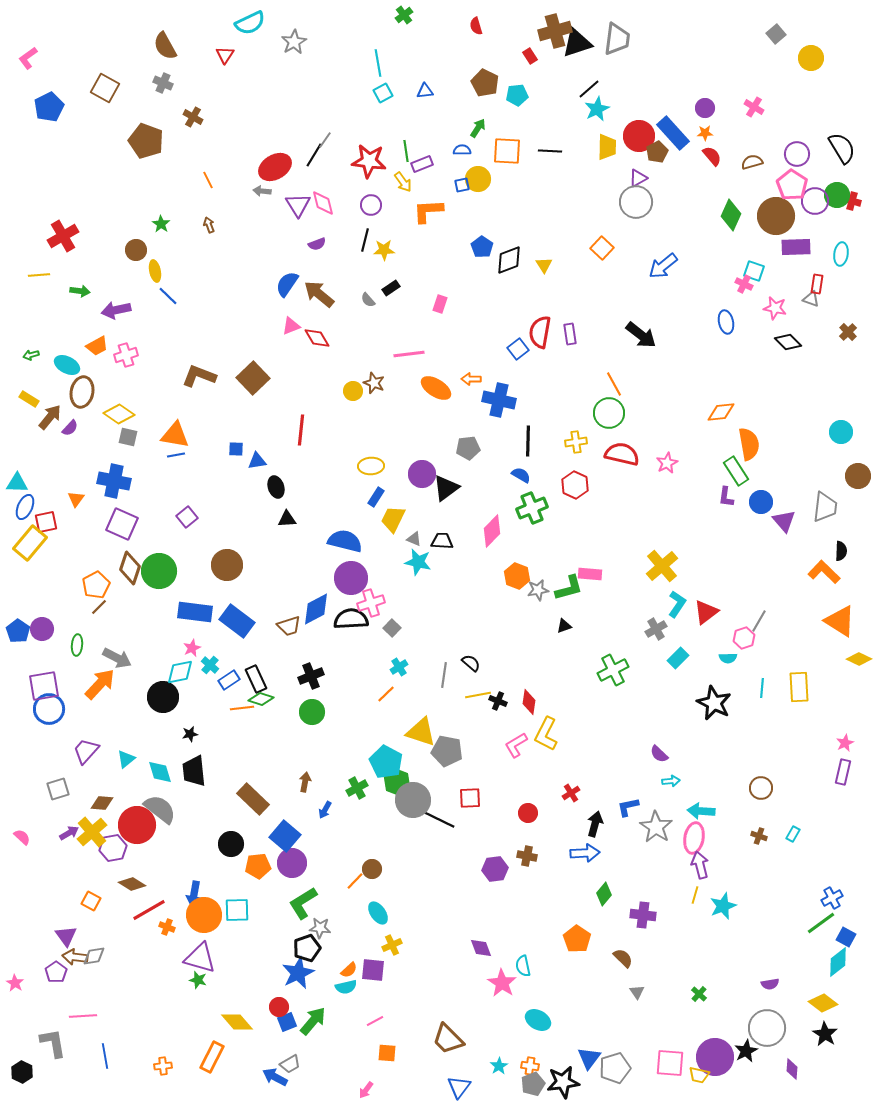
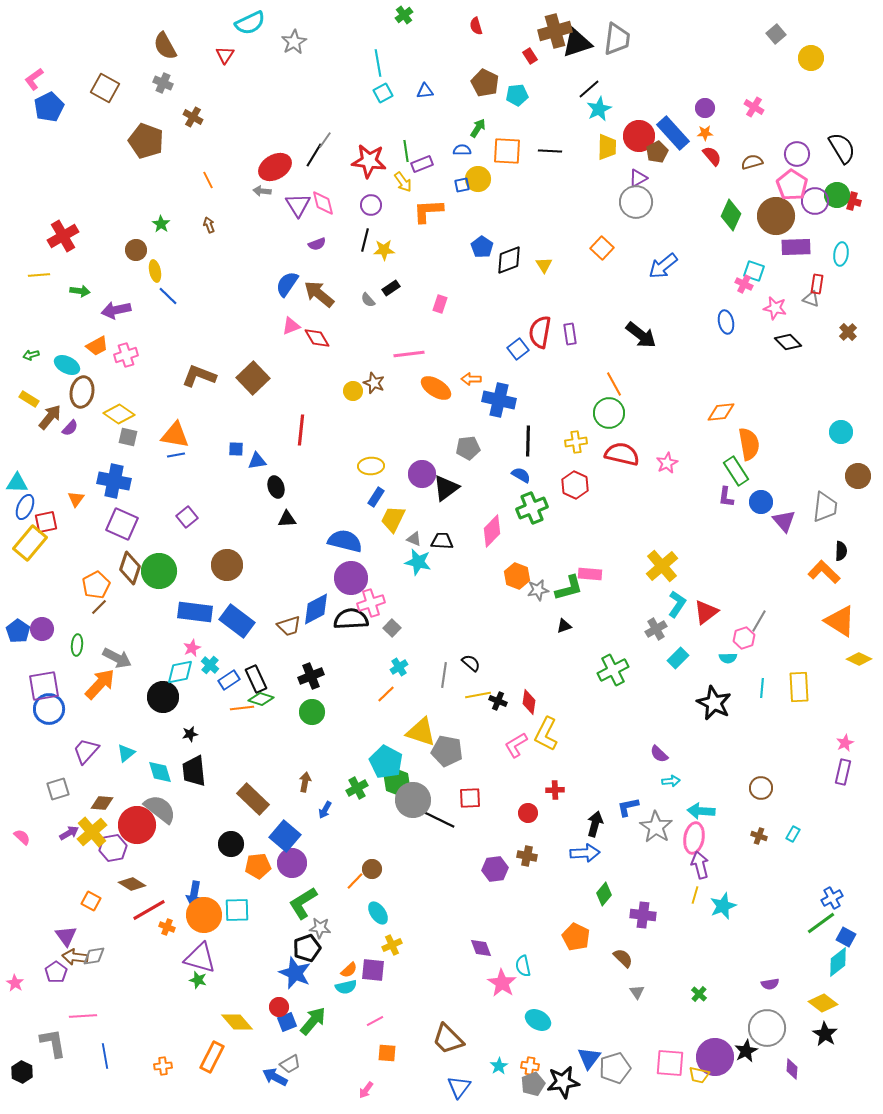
pink L-shape at (28, 58): moved 6 px right, 21 px down
cyan star at (597, 109): moved 2 px right
cyan triangle at (126, 759): moved 6 px up
red cross at (571, 793): moved 16 px left, 3 px up; rotated 30 degrees clockwise
orange pentagon at (577, 939): moved 1 px left, 2 px up; rotated 8 degrees counterclockwise
blue star at (298, 973): moved 3 px left; rotated 24 degrees counterclockwise
